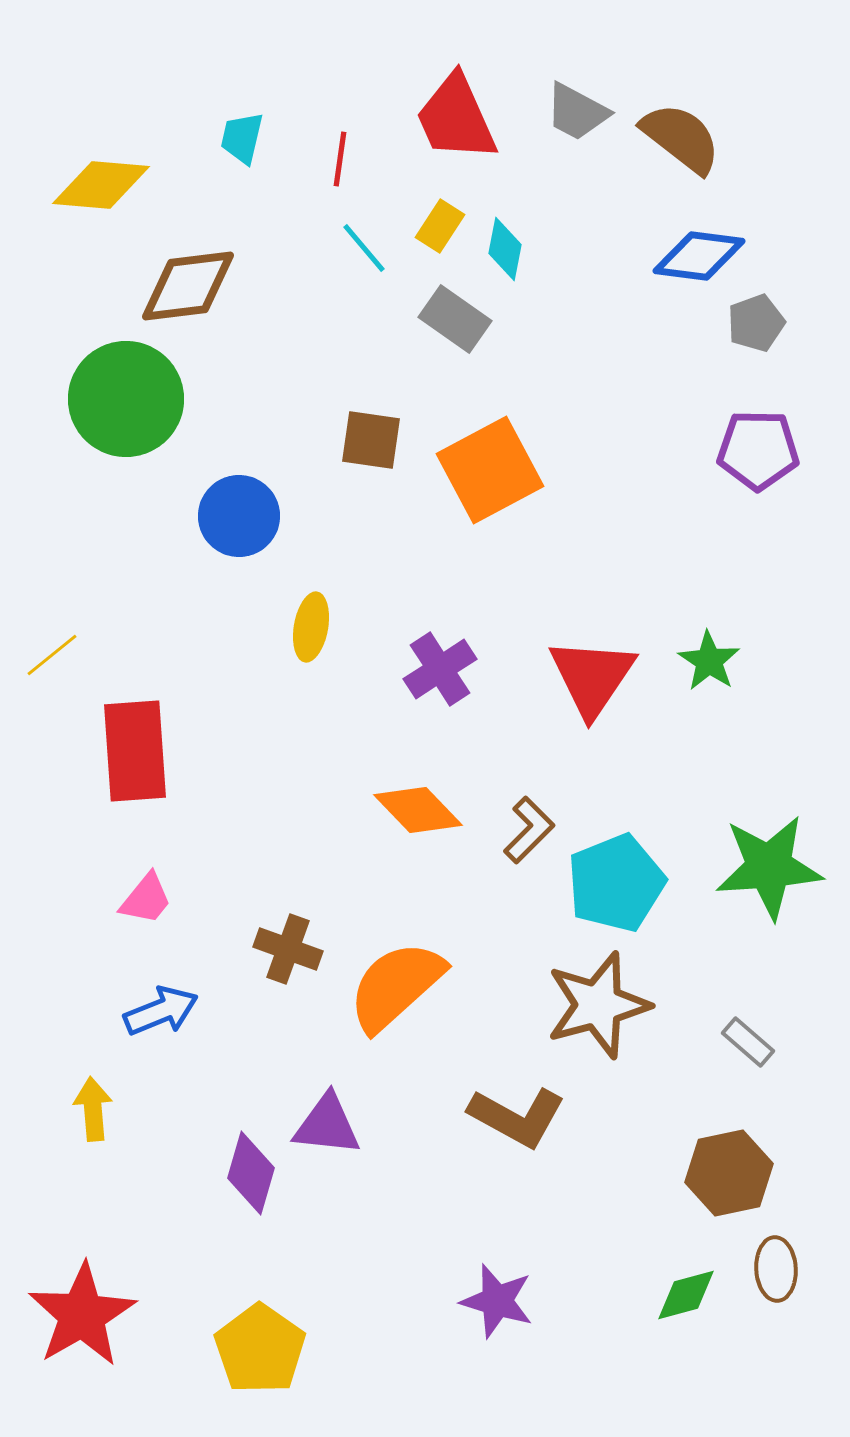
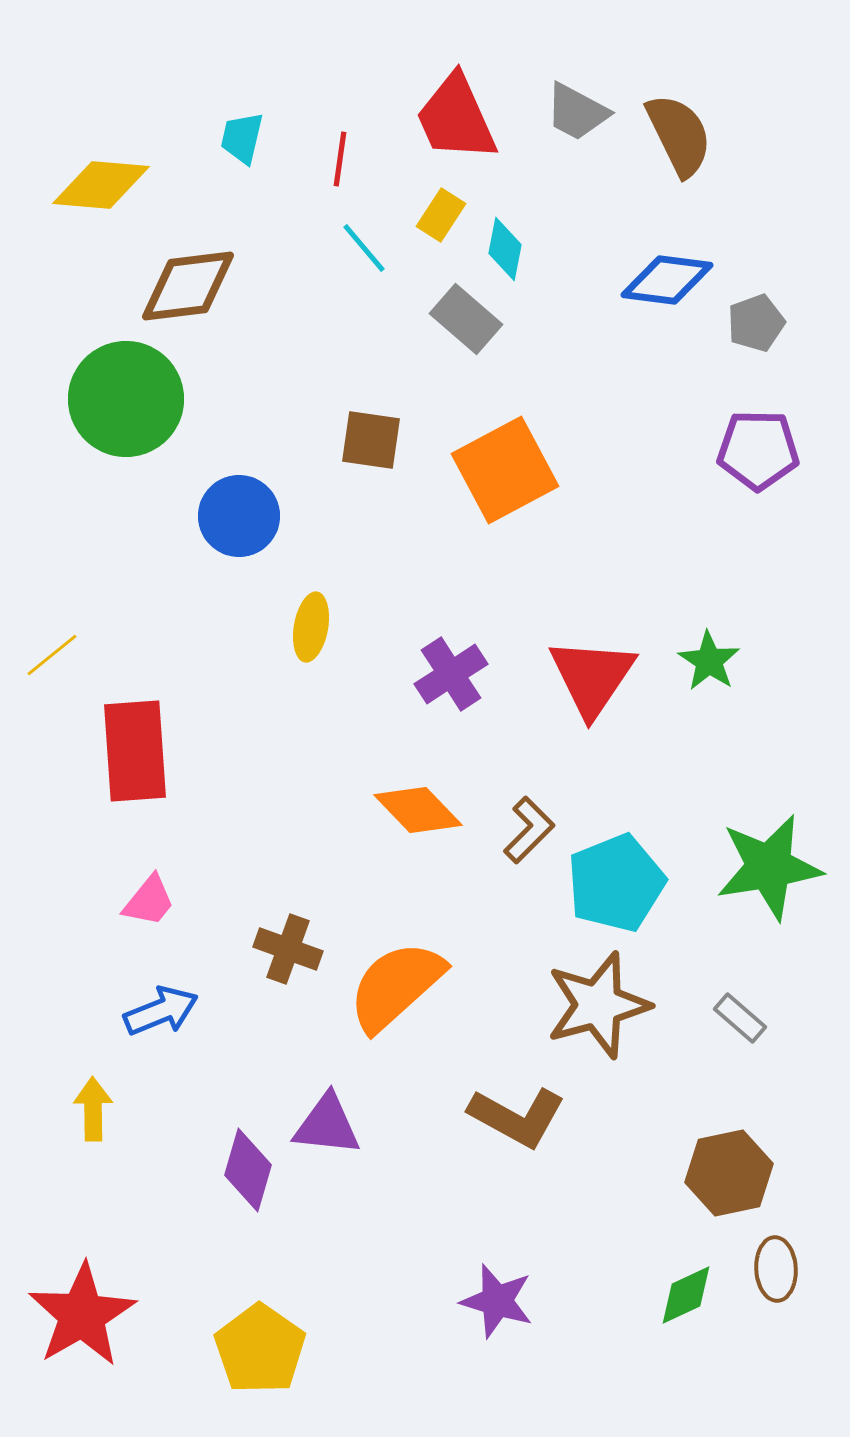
brown semicircle at (681, 138): moved 2 px left, 3 px up; rotated 26 degrees clockwise
yellow rectangle at (440, 226): moved 1 px right, 11 px up
blue diamond at (699, 256): moved 32 px left, 24 px down
gray rectangle at (455, 319): moved 11 px right; rotated 6 degrees clockwise
orange square at (490, 470): moved 15 px right
purple cross at (440, 669): moved 11 px right, 5 px down
green star at (769, 867): rotated 5 degrees counterclockwise
pink trapezoid at (146, 899): moved 3 px right, 2 px down
gray rectangle at (748, 1042): moved 8 px left, 24 px up
yellow arrow at (93, 1109): rotated 4 degrees clockwise
purple diamond at (251, 1173): moved 3 px left, 3 px up
green diamond at (686, 1295): rotated 10 degrees counterclockwise
